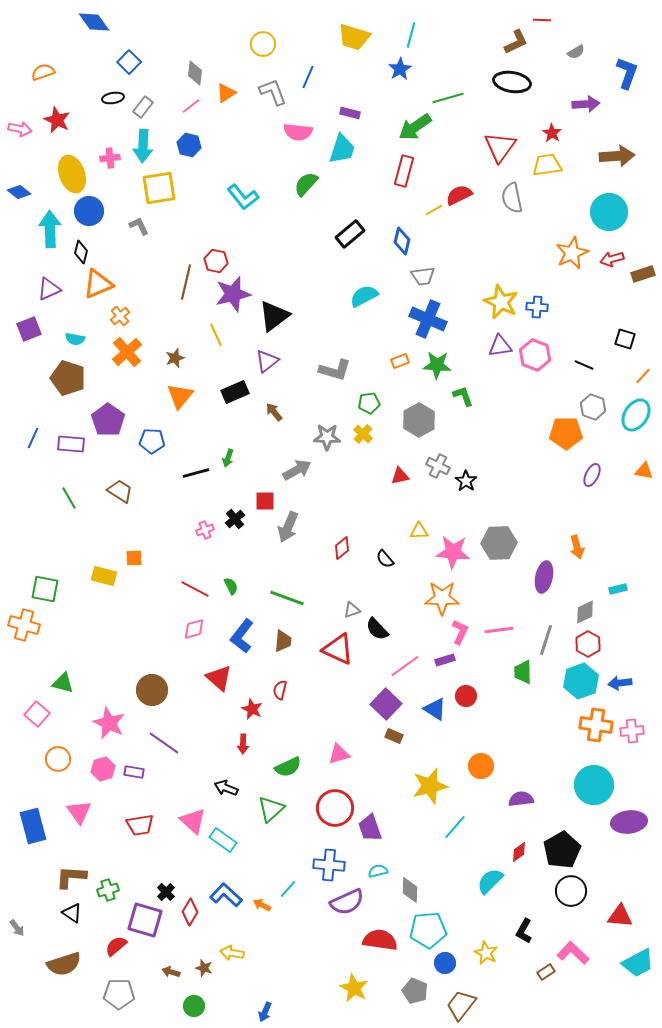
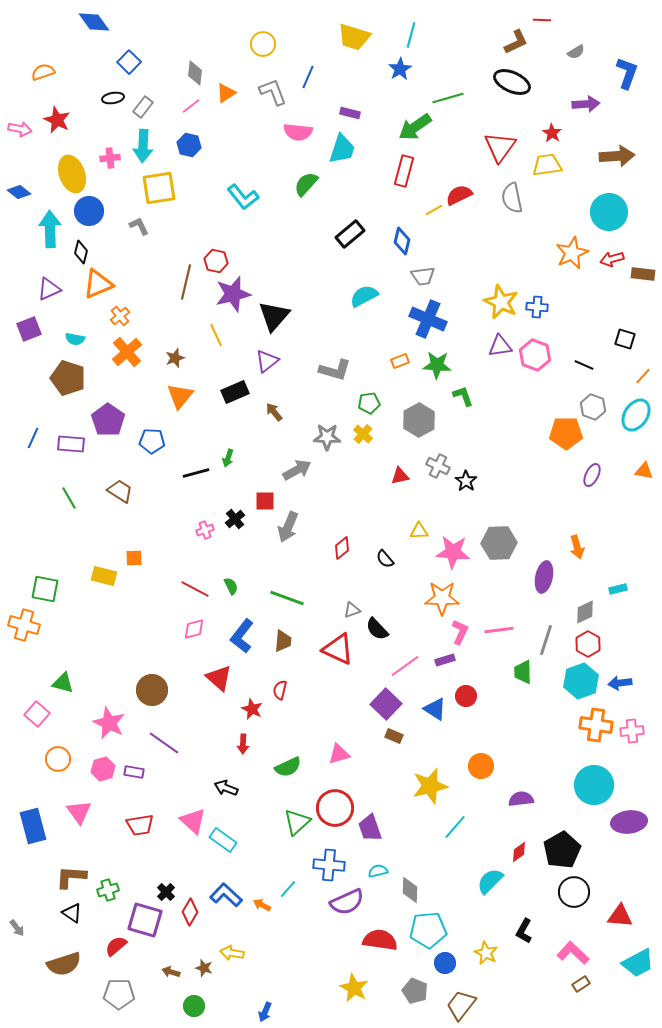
black ellipse at (512, 82): rotated 15 degrees clockwise
brown rectangle at (643, 274): rotated 25 degrees clockwise
black triangle at (274, 316): rotated 12 degrees counterclockwise
green triangle at (271, 809): moved 26 px right, 13 px down
black circle at (571, 891): moved 3 px right, 1 px down
brown rectangle at (546, 972): moved 35 px right, 12 px down
